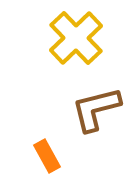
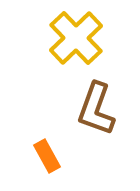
brown L-shape: rotated 56 degrees counterclockwise
